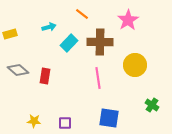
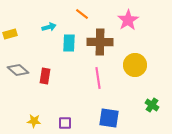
cyan rectangle: rotated 42 degrees counterclockwise
